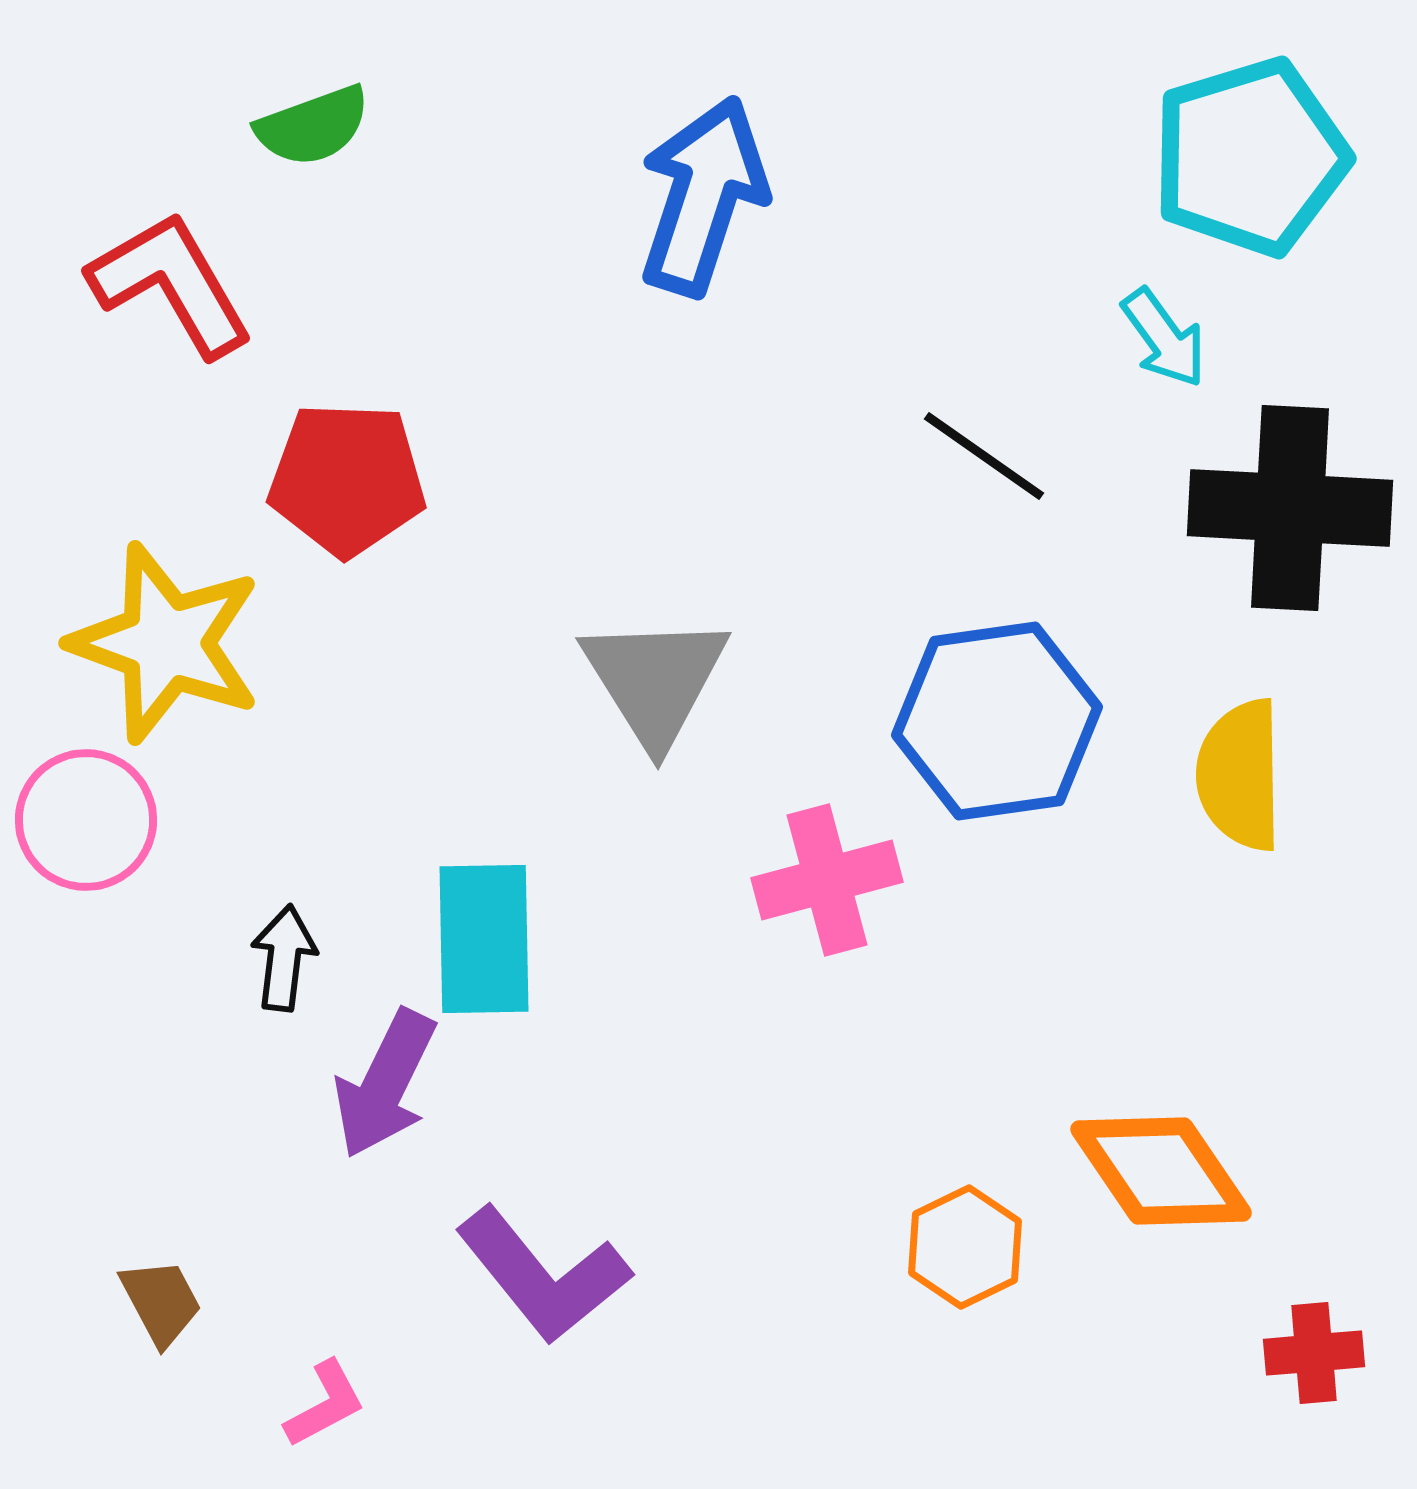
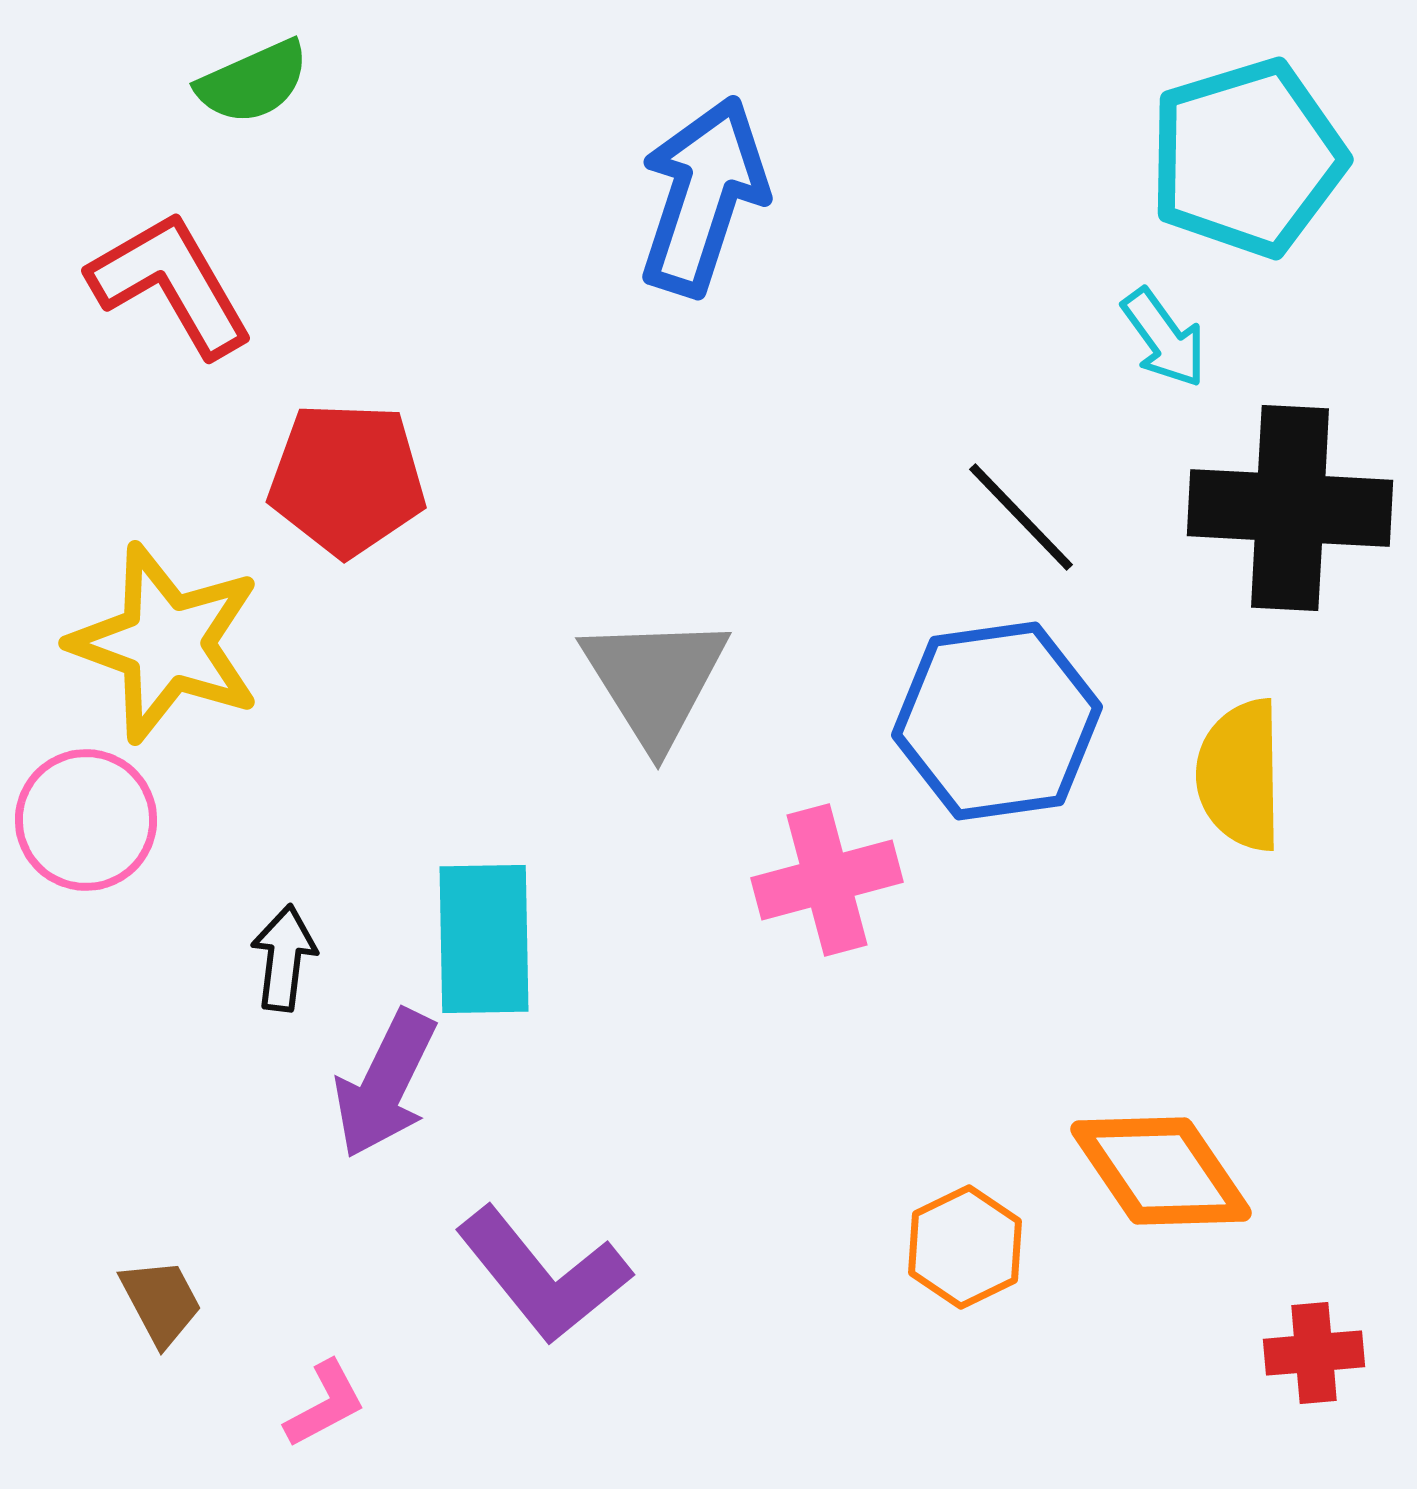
green semicircle: moved 60 px left, 44 px up; rotated 4 degrees counterclockwise
cyan pentagon: moved 3 px left, 1 px down
black line: moved 37 px right, 61 px down; rotated 11 degrees clockwise
